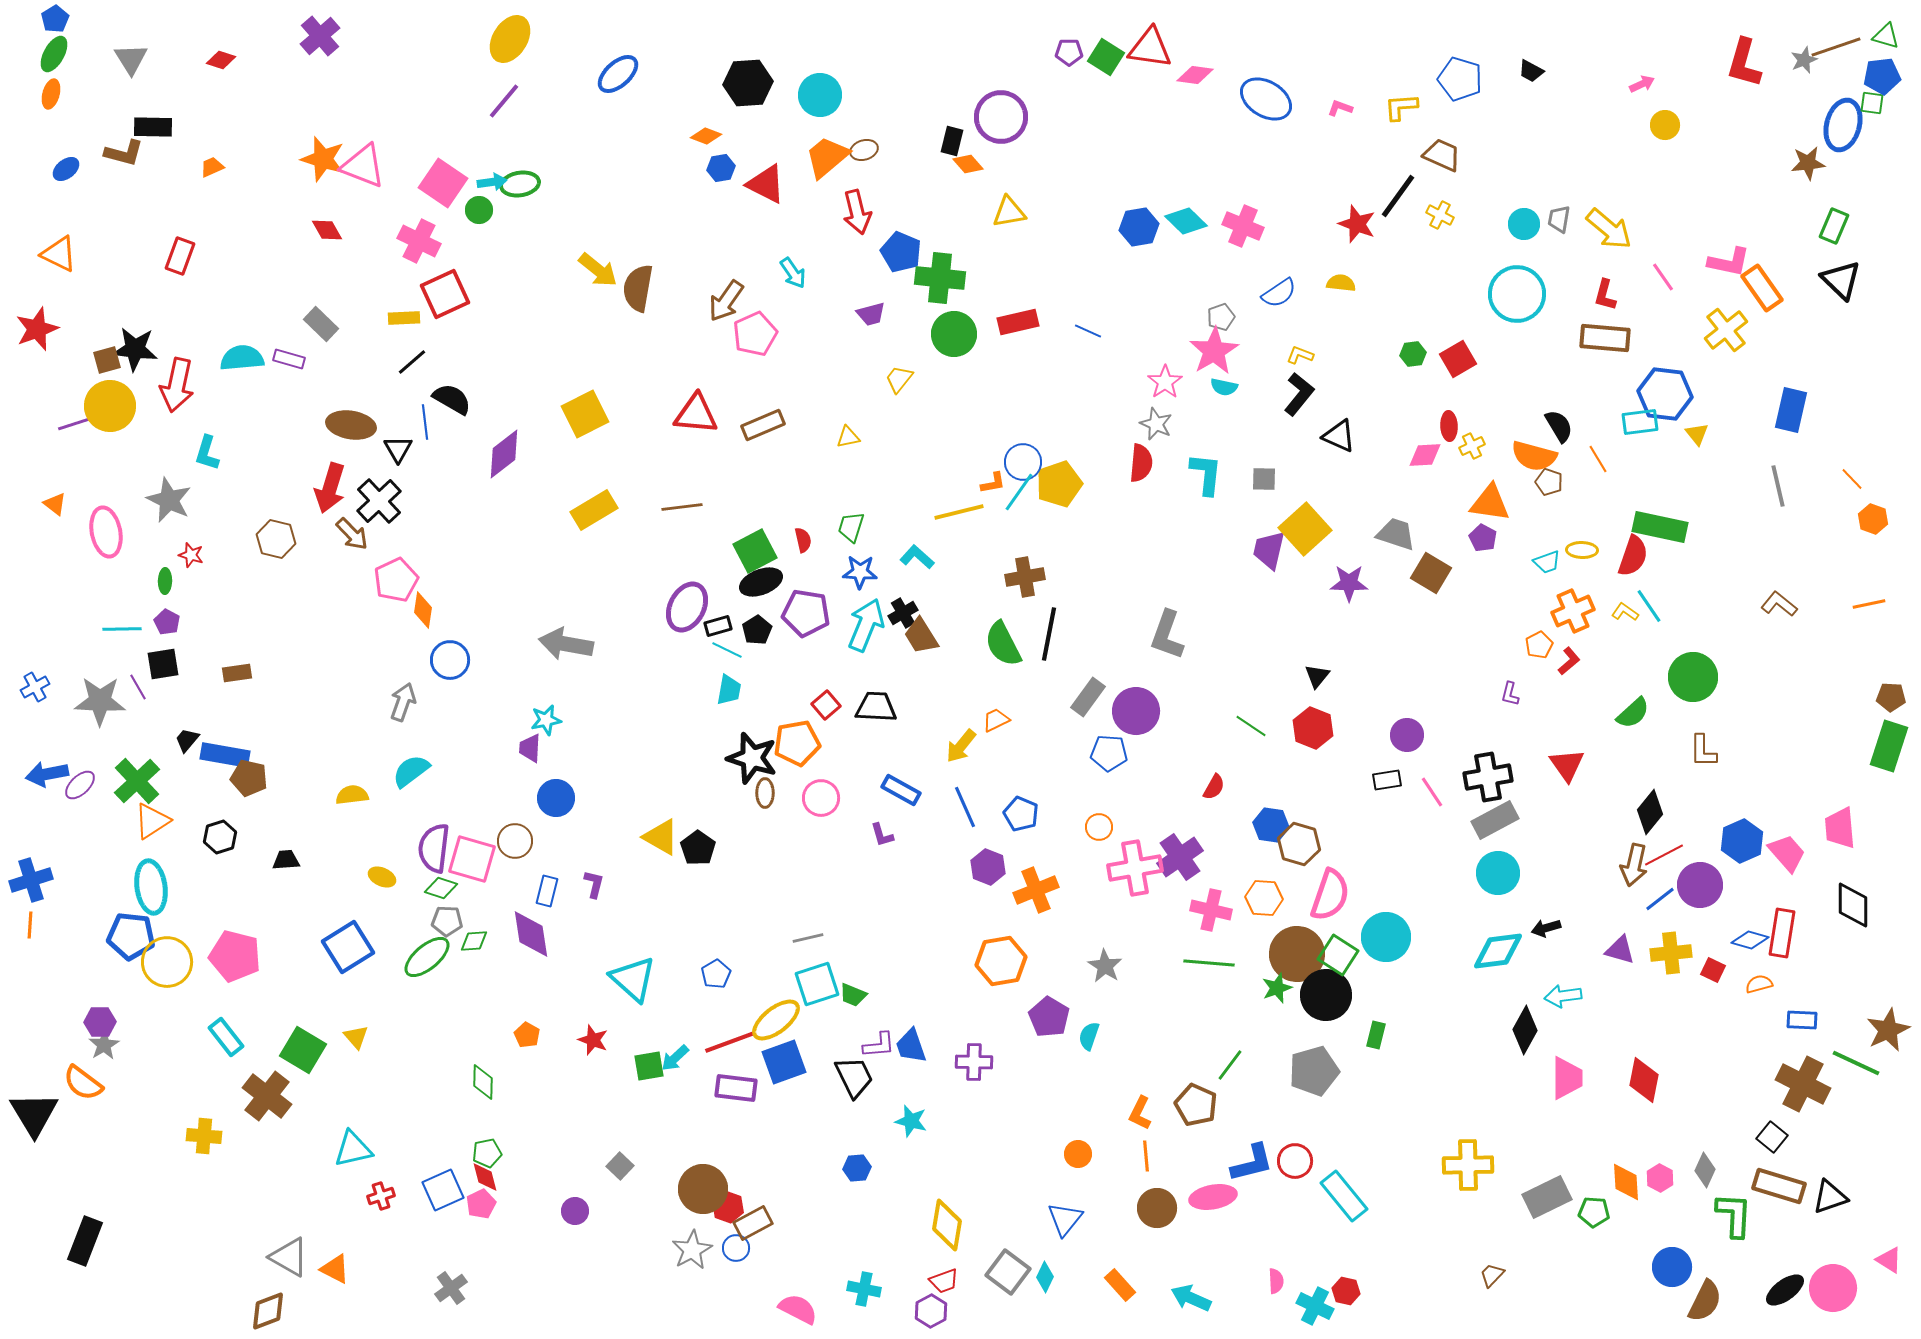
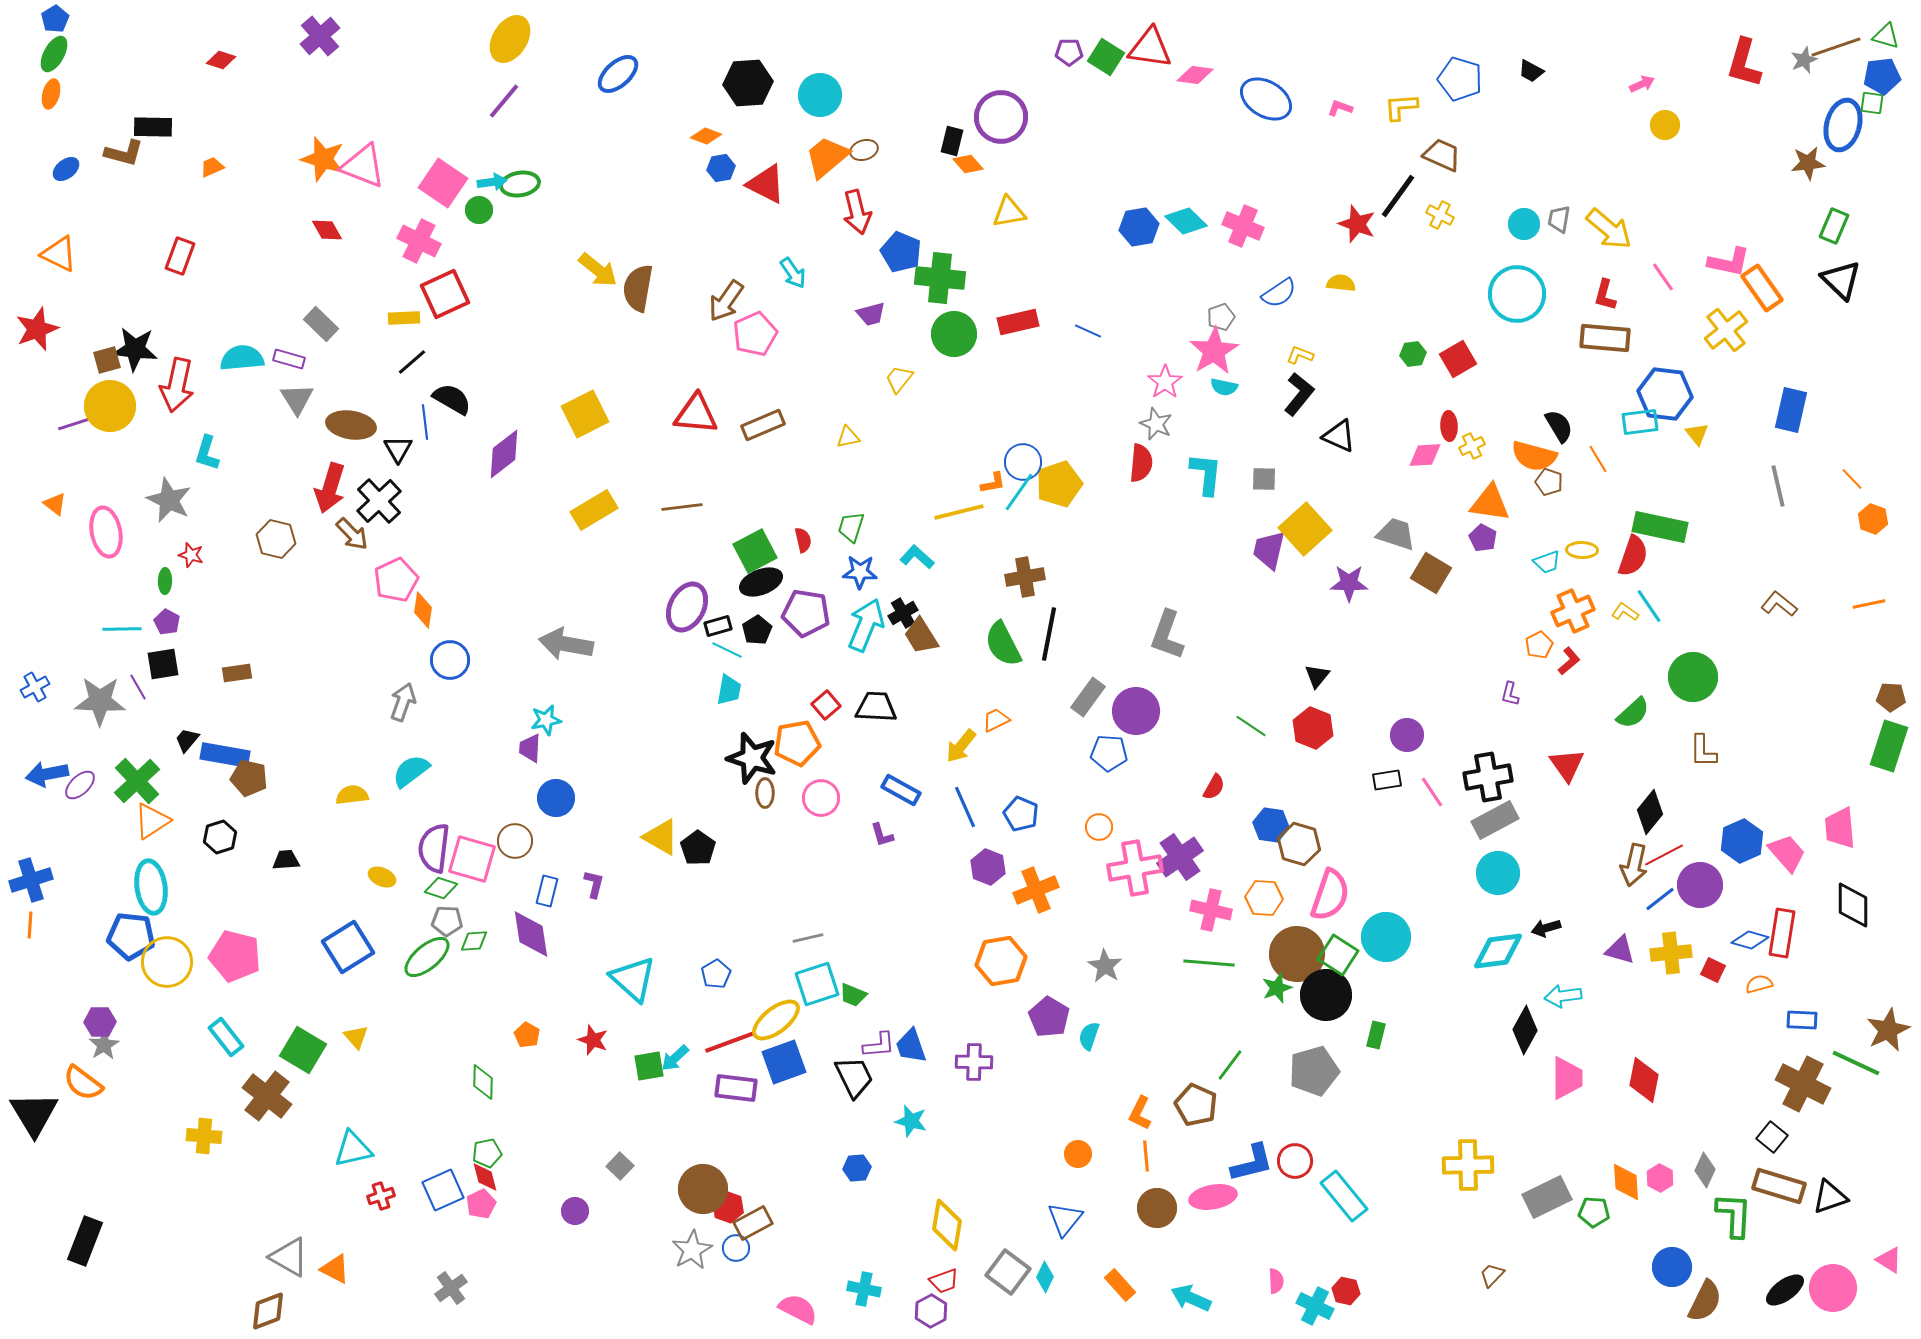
gray triangle at (131, 59): moved 166 px right, 340 px down
